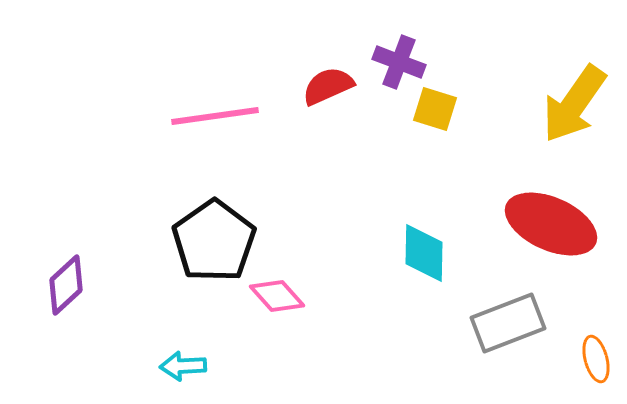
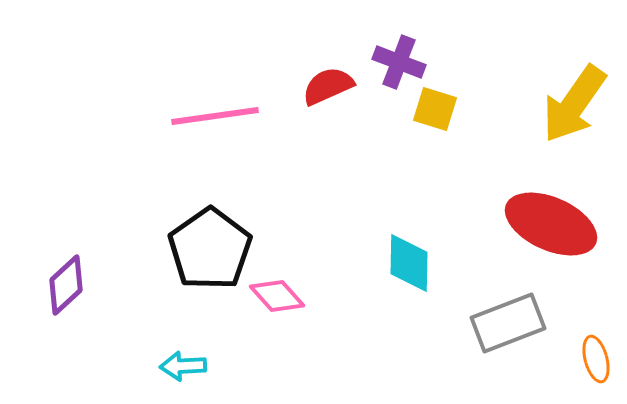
black pentagon: moved 4 px left, 8 px down
cyan diamond: moved 15 px left, 10 px down
